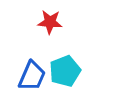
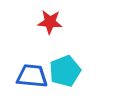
blue trapezoid: rotated 108 degrees counterclockwise
